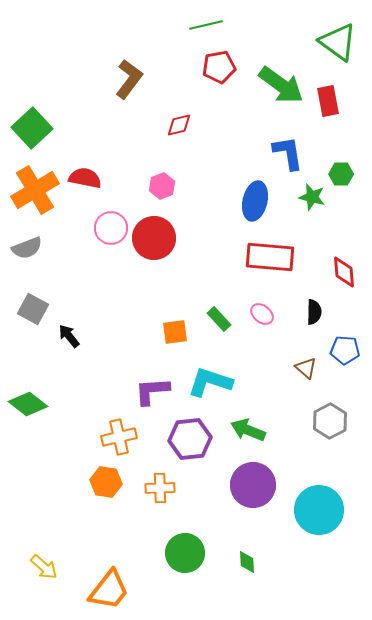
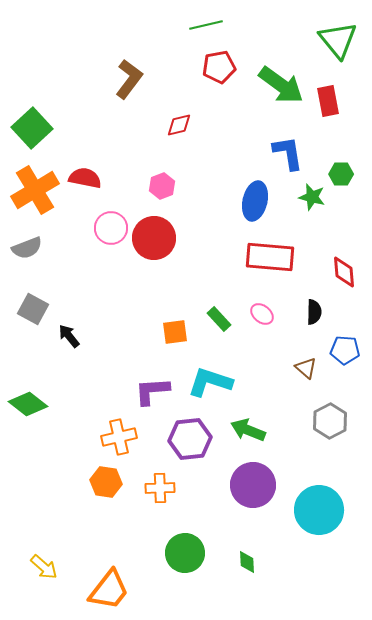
green triangle at (338, 42): moved 2 px up; rotated 15 degrees clockwise
